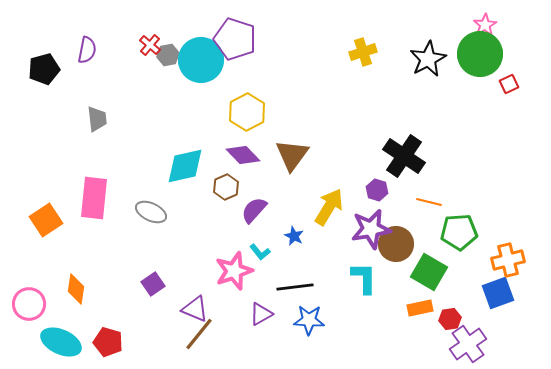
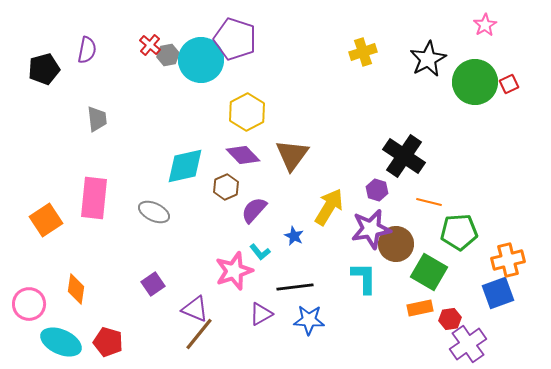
green circle at (480, 54): moved 5 px left, 28 px down
gray ellipse at (151, 212): moved 3 px right
